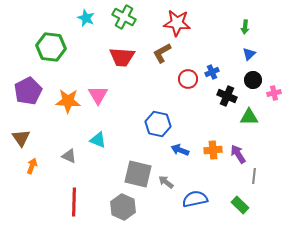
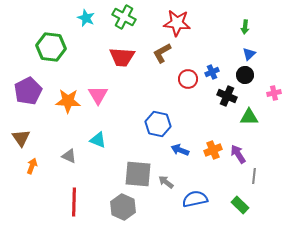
black circle: moved 8 px left, 5 px up
orange cross: rotated 18 degrees counterclockwise
gray square: rotated 8 degrees counterclockwise
